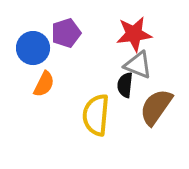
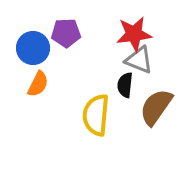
purple pentagon: rotated 16 degrees clockwise
gray triangle: moved 1 px right, 5 px up
orange semicircle: moved 6 px left
